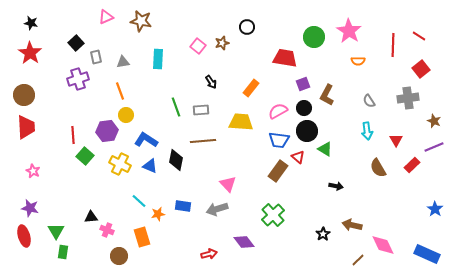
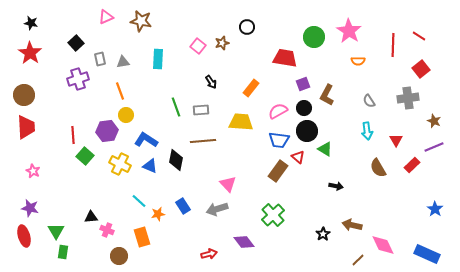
gray rectangle at (96, 57): moved 4 px right, 2 px down
blue rectangle at (183, 206): rotated 49 degrees clockwise
